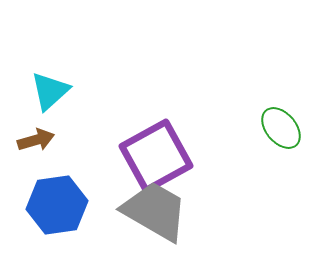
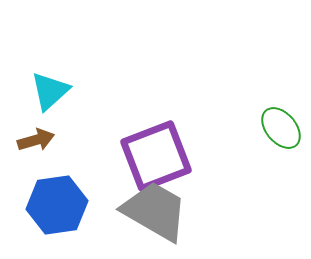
purple square: rotated 8 degrees clockwise
